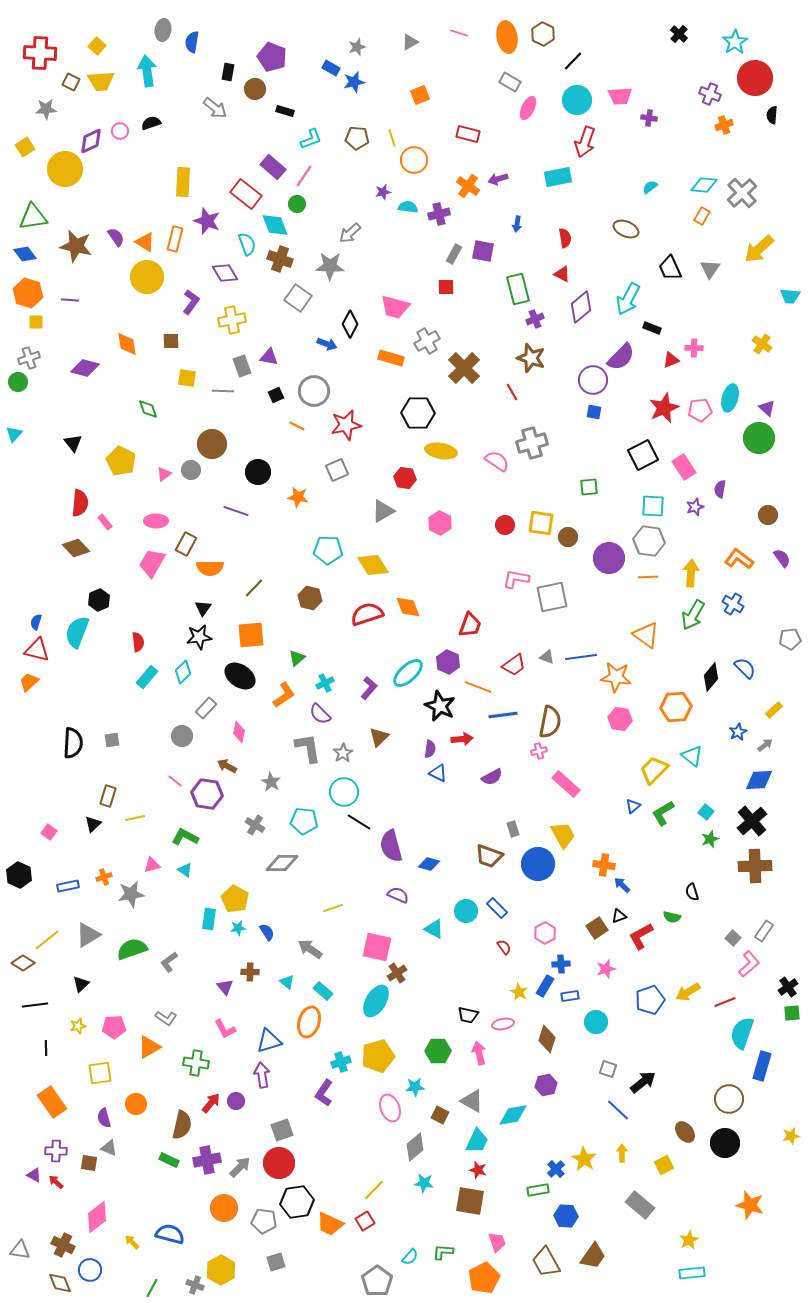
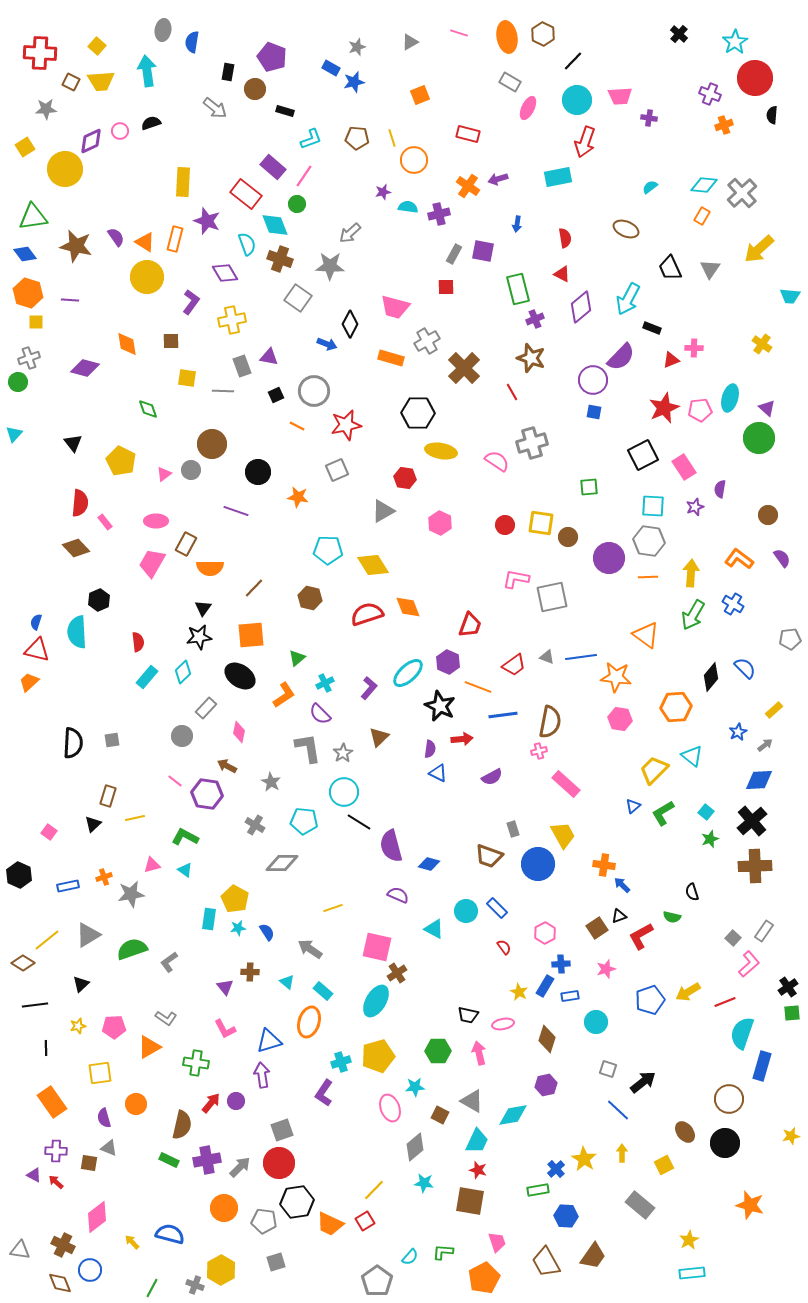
cyan semicircle at (77, 632): rotated 24 degrees counterclockwise
